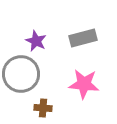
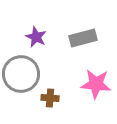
purple star: moved 4 px up
pink star: moved 12 px right
brown cross: moved 7 px right, 10 px up
